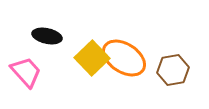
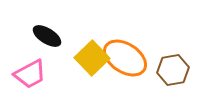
black ellipse: rotated 20 degrees clockwise
orange ellipse: moved 1 px right
pink trapezoid: moved 4 px right, 2 px down; rotated 104 degrees clockwise
